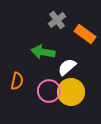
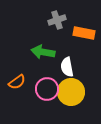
gray cross: rotated 18 degrees clockwise
orange rectangle: moved 1 px left, 1 px up; rotated 25 degrees counterclockwise
white semicircle: rotated 60 degrees counterclockwise
orange semicircle: moved 1 px down; rotated 42 degrees clockwise
pink circle: moved 2 px left, 2 px up
